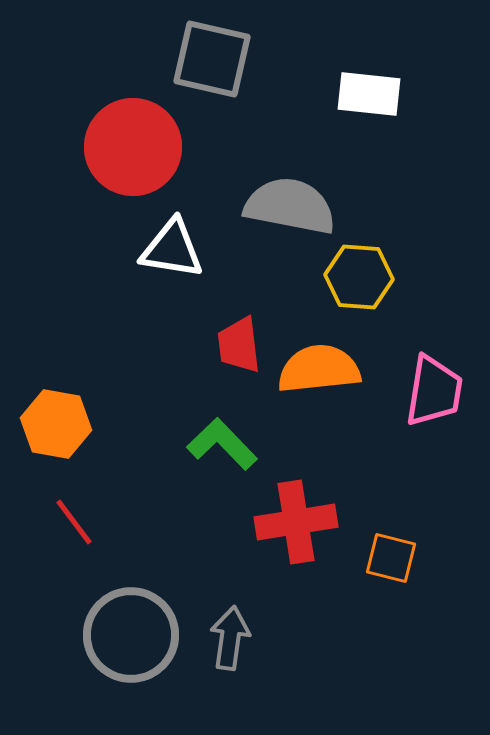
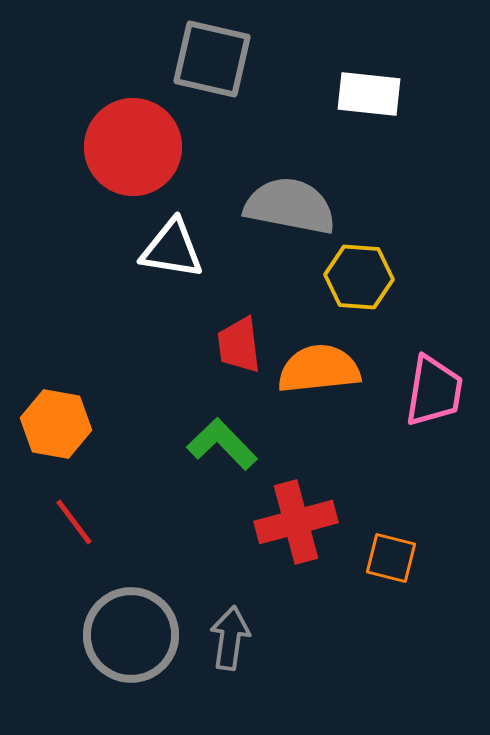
red cross: rotated 6 degrees counterclockwise
